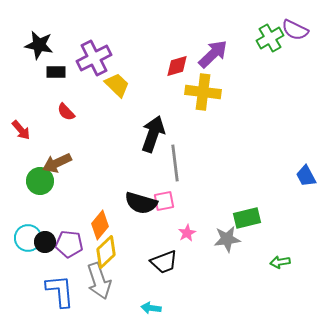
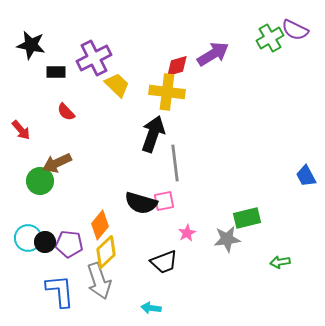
black star: moved 8 px left
purple arrow: rotated 12 degrees clockwise
yellow cross: moved 36 px left
